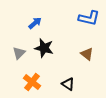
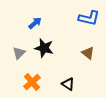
brown triangle: moved 1 px right, 1 px up
orange cross: rotated 12 degrees clockwise
